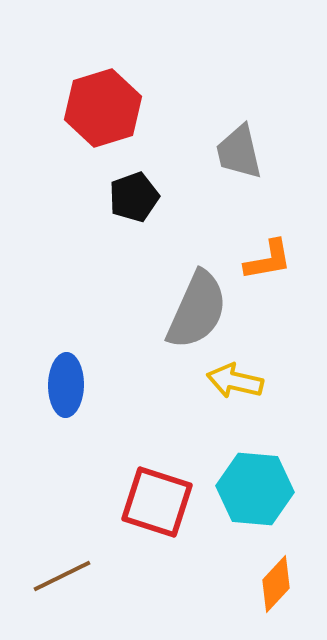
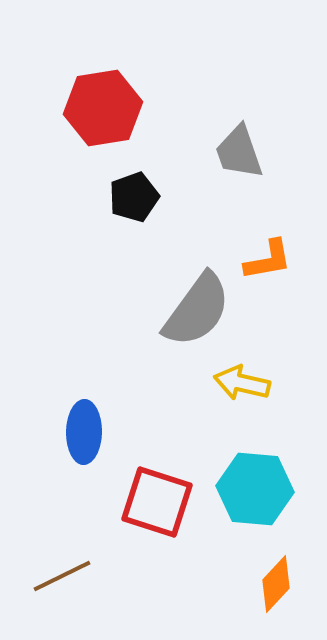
red hexagon: rotated 8 degrees clockwise
gray trapezoid: rotated 6 degrees counterclockwise
gray semicircle: rotated 12 degrees clockwise
yellow arrow: moved 7 px right, 2 px down
blue ellipse: moved 18 px right, 47 px down
